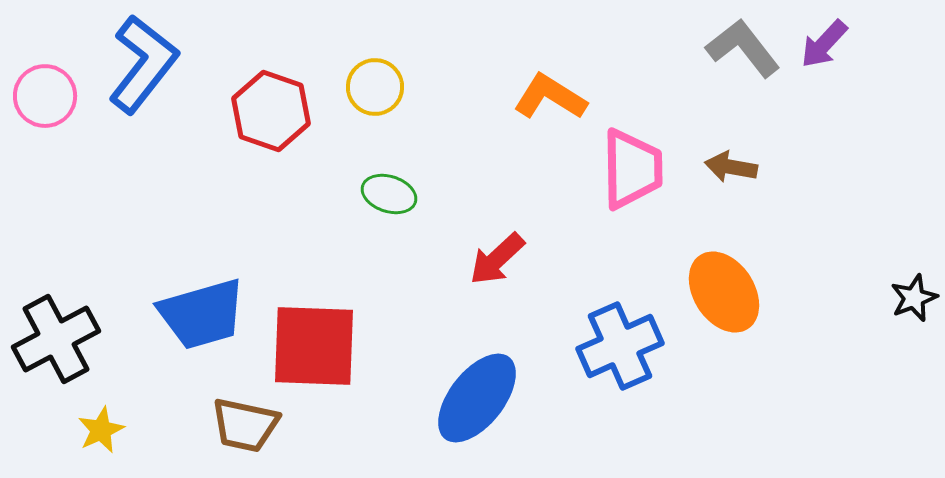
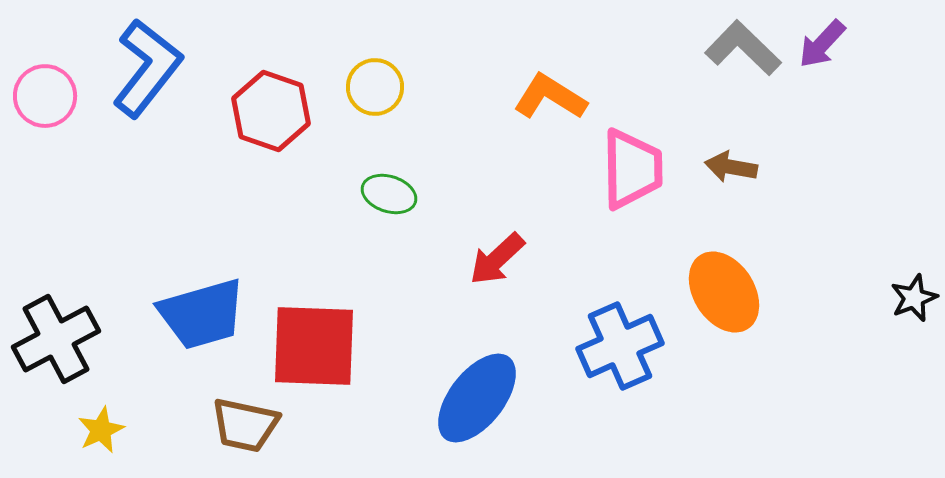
purple arrow: moved 2 px left
gray L-shape: rotated 8 degrees counterclockwise
blue L-shape: moved 4 px right, 4 px down
